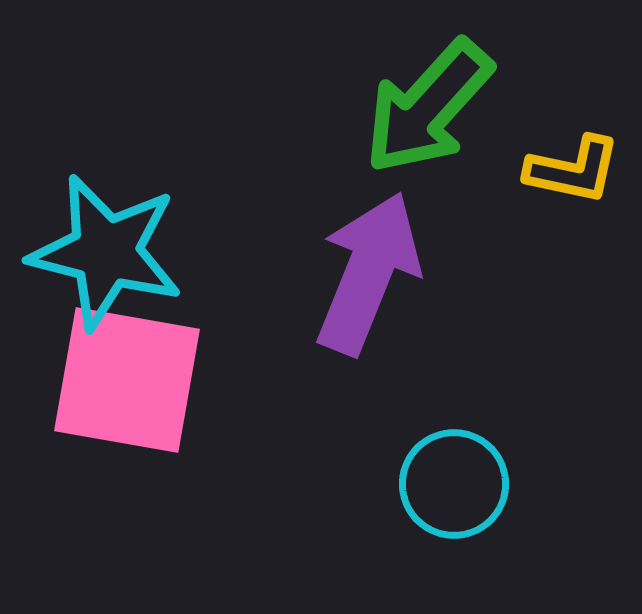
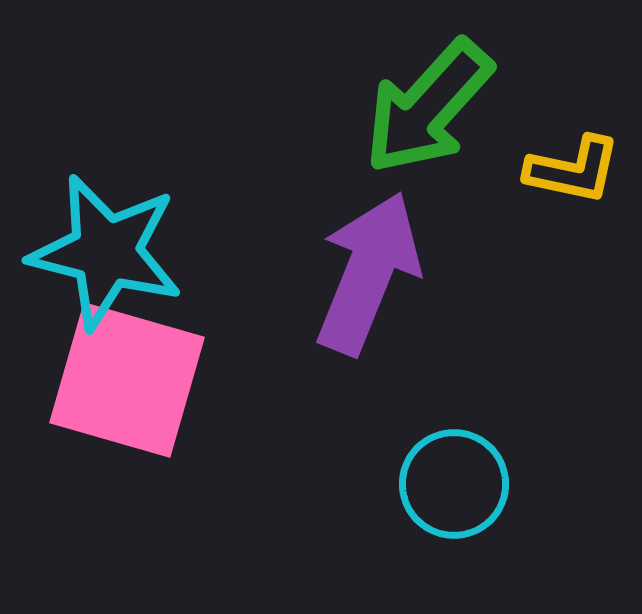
pink square: rotated 6 degrees clockwise
